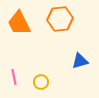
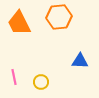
orange hexagon: moved 1 px left, 2 px up
blue triangle: rotated 18 degrees clockwise
